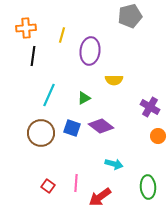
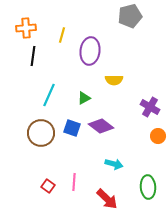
pink line: moved 2 px left, 1 px up
red arrow: moved 7 px right, 2 px down; rotated 100 degrees counterclockwise
